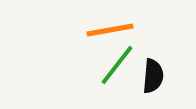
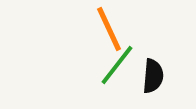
orange line: moved 1 px left, 1 px up; rotated 75 degrees clockwise
